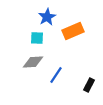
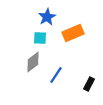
orange rectangle: moved 2 px down
cyan square: moved 3 px right
gray diamond: rotated 35 degrees counterclockwise
black rectangle: moved 1 px up
